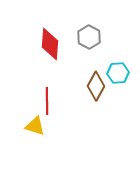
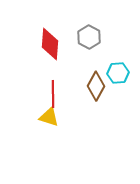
red line: moved 6 px right, 7 px up
yellow triangle: moved 14 px right, 9 px up
